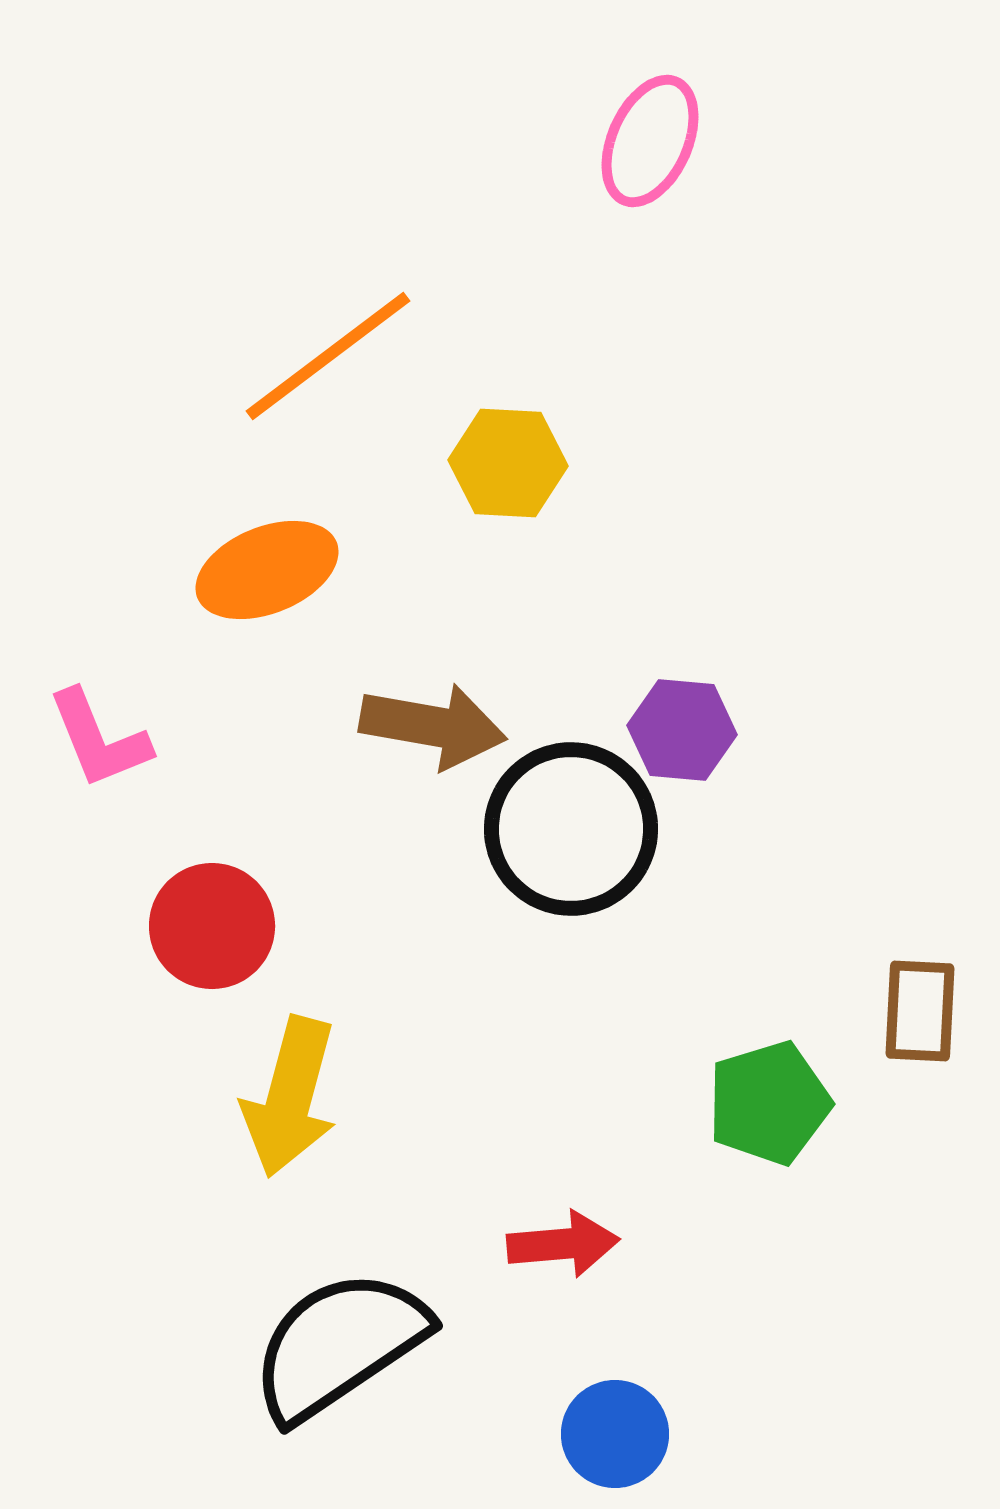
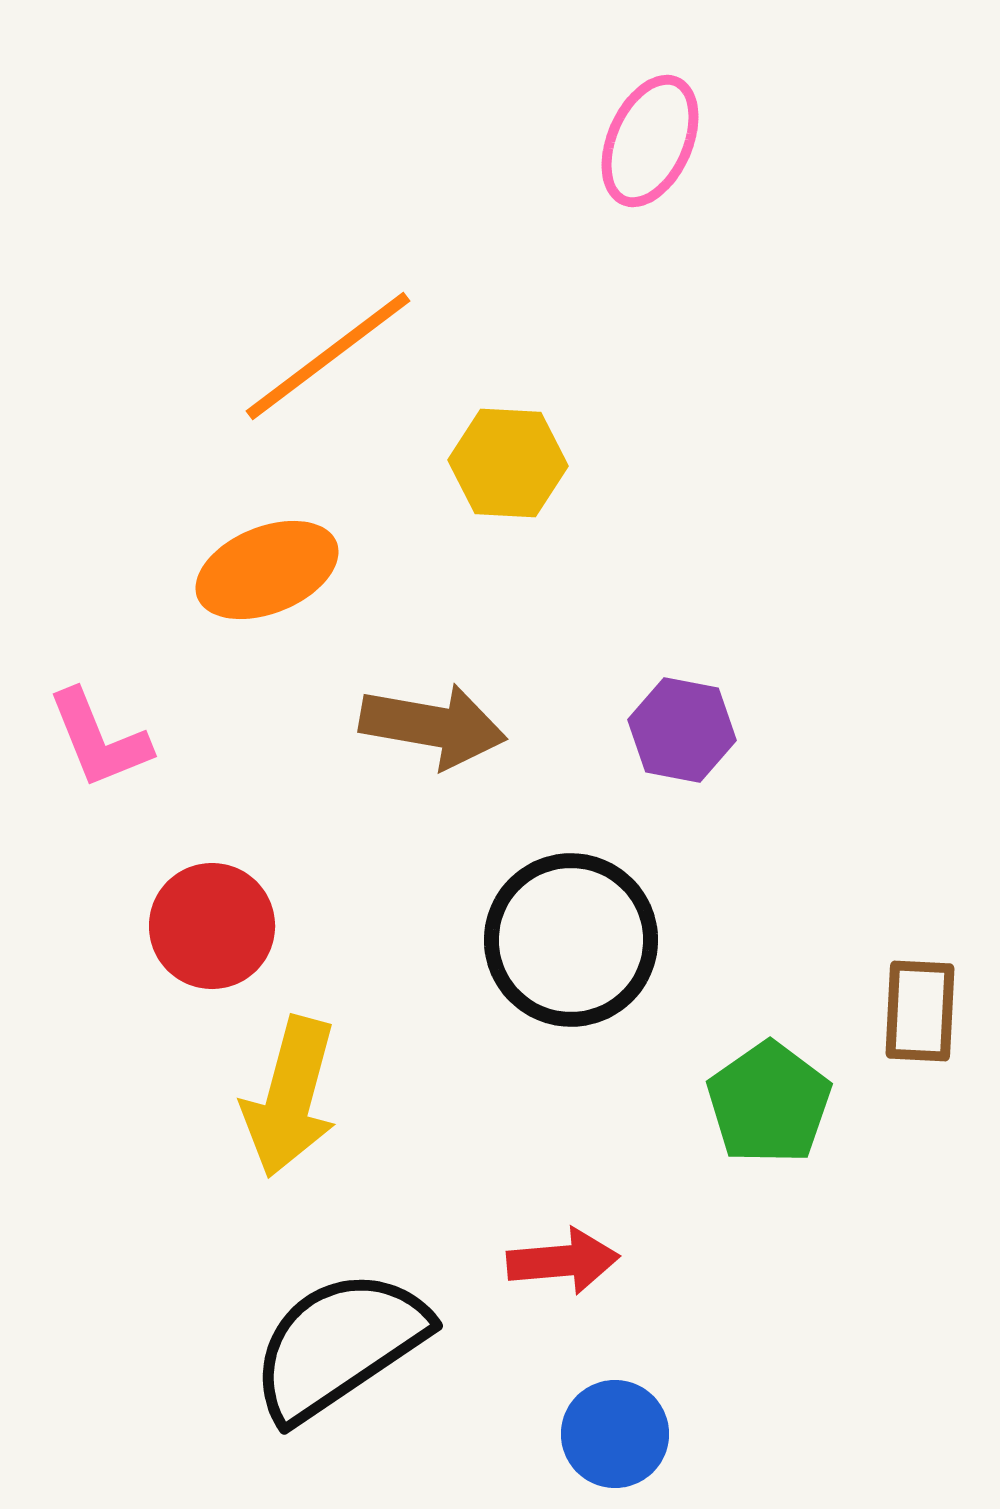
purple hexagon: rotated 6 degrees clockwise
black circle: moved 111 px down
green pentagon: rotated 18 degrees counterclockwise
red arrow: moved 17 px down
